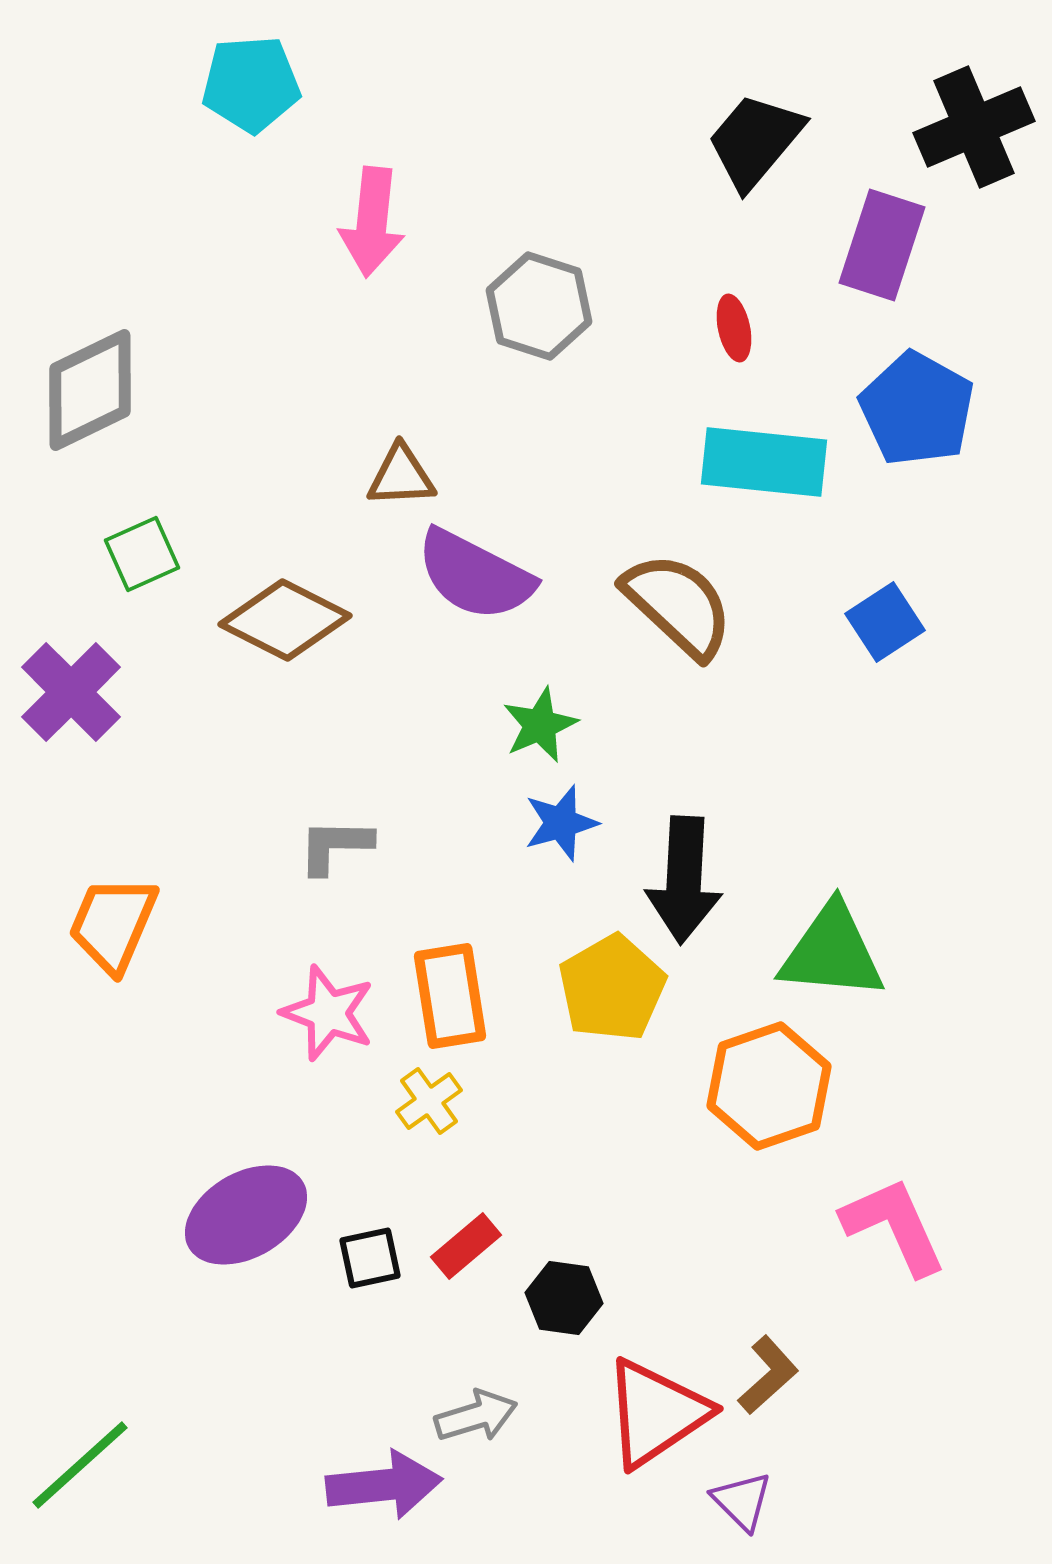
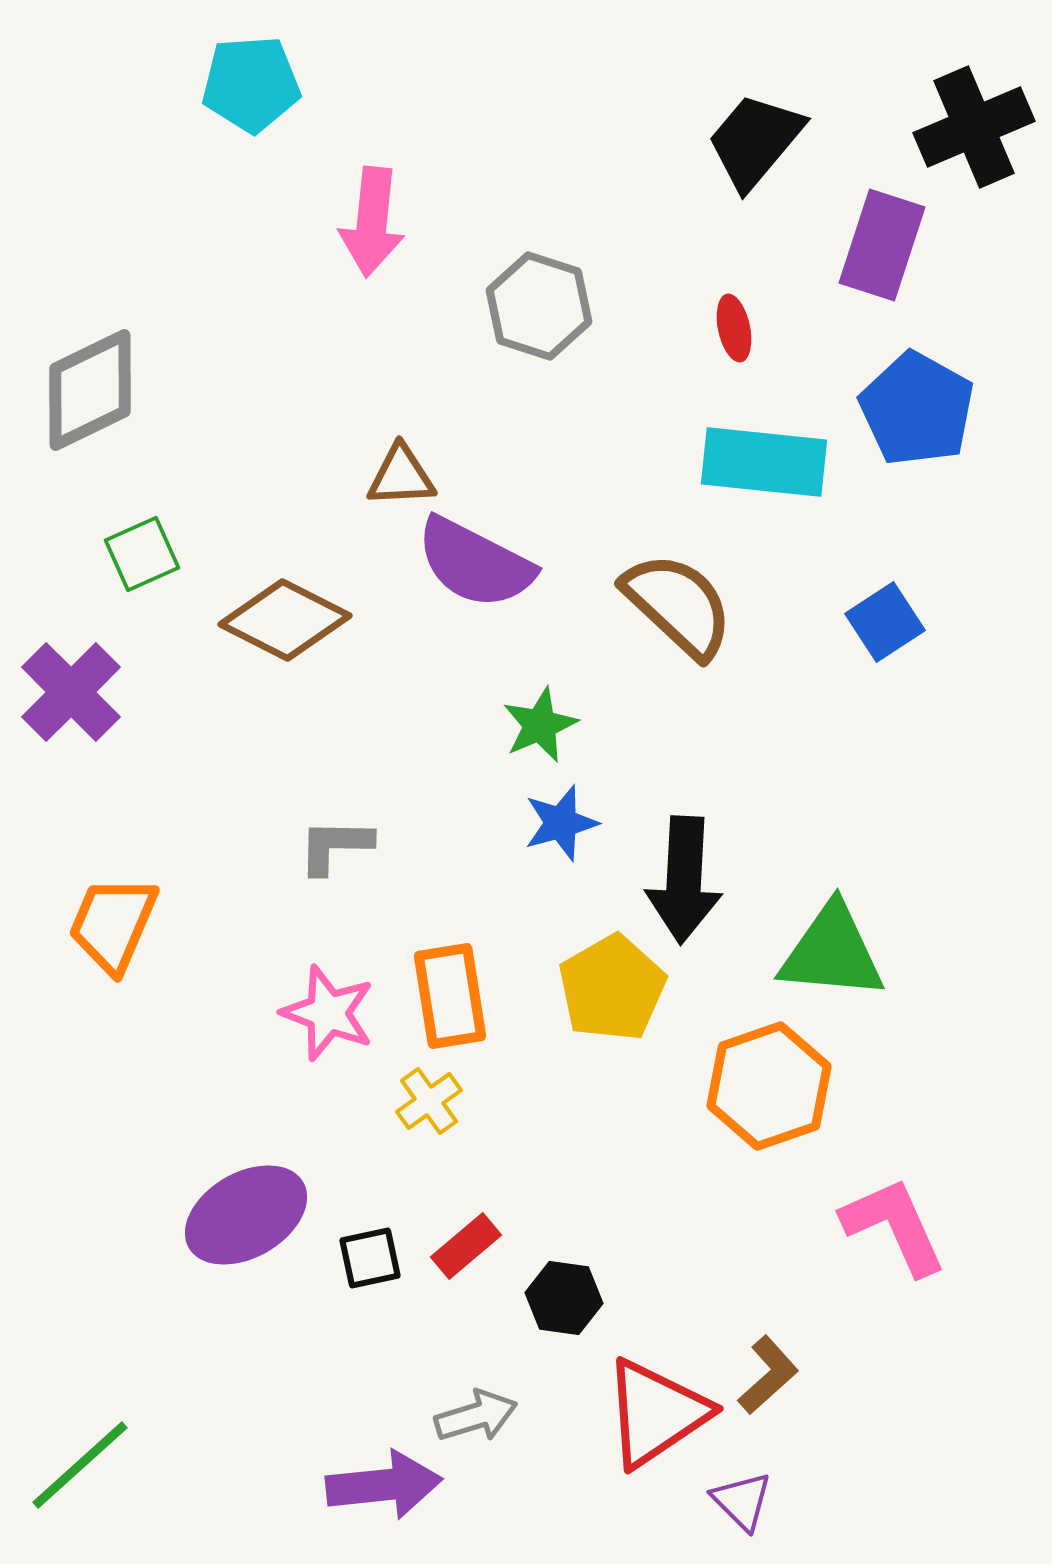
purple semicircle: moved 12 px up
